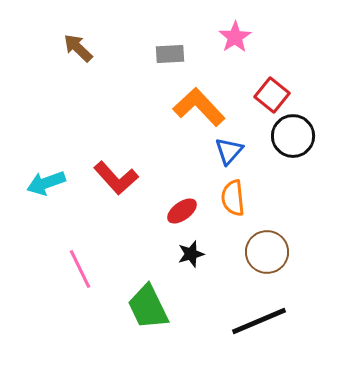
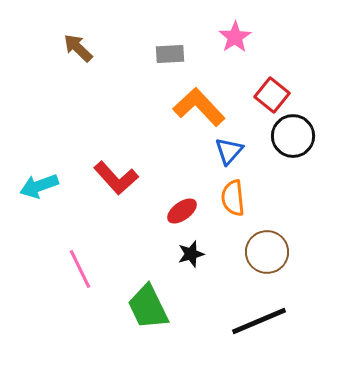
cyan arrow: moved 7 px left, 3 px down
